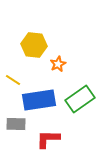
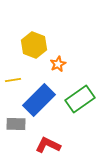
yellow hexagon: rotated 15 degrees clockwise
yellow line: rotated 42 degrees counterclockwise
blue rectangle: rotated 36 degrees counterclockwise
red L-shape: moved 6 px down; rotated 25 degrees clockwise
